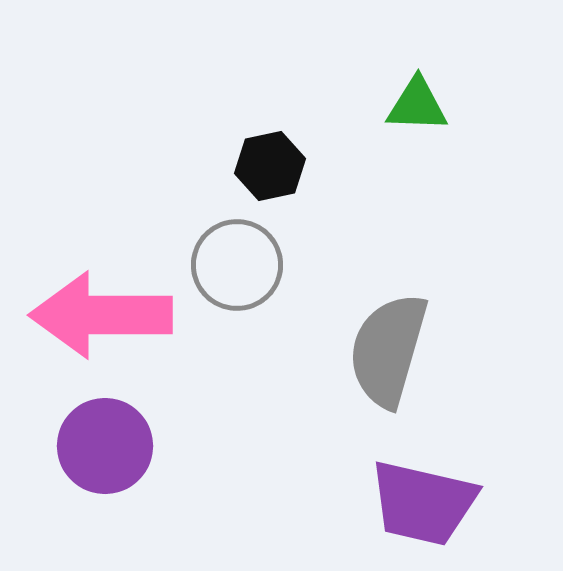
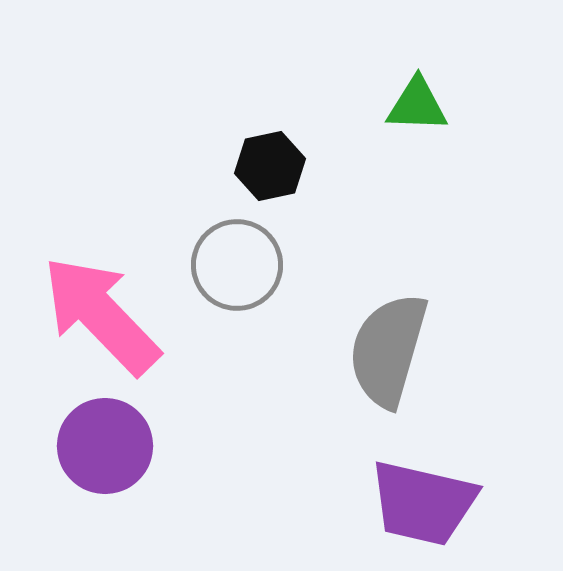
pink arrow: rotated 46 degrees clockwise
